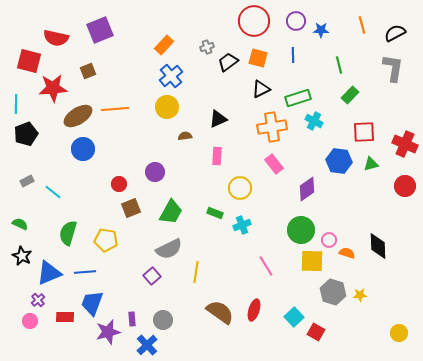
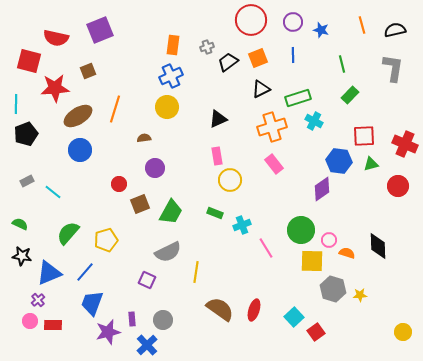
red circle at (254, 21): moved 3 px left, 1 px up
purple circle at (296, 21): moved 3 px left, 1 px down
blue star at (321, 30): rotated 14 degrees clockwise
black semicircle at (395, 33): moved 3 px up; rotated 15 degrees clockwise
orange rectangle at (164, 45): moved 9 px right; rotated 36 degrees counterclockwise
orange square at (258, 58): rotated 36 degrees counterclockwise
green line at (339, 65): moved 3 px right, 1 px up
blue cross at (171, 76): rotated 15 degrees clockwise
red star at (53, 88): moved 2 px right
orange line at (115, 109): rotated 68 degrees counterclockwise
orange cross at (272, 127): rotated 8 degrees counterclockwise
red square at (364, 132): moved 4 px down
brown semicircle at (185, 136): moved 41 px left, 2 px down
blue circle at (83, 149): moved 3 px left, 1 px down
pink rectangle at (217, 156): rotated 12 degrees counterclockwise
purple circle at (155, 172): moved 4 px up
red circle at (405, 186): moved 7 px left
yellow circle at (240, 188): moved 10 px left, 8 px up
purple diamond at (307, 189): moved 15 px right
brown square at (131, 208): moved 9 px right, 4 px up
green semicircle at (68, 233): rotated 25 degrees clockwise
yellow pentagon at (106, 240): rotated 25 degrees counterclockwise
gray semicircle at (169, 249): moved 1 px left, 3 px down
black star at (22, 256): rotated 18 degrees counterclockwise
pink line at (266, 266): moved 18 px up
blue line at (85, 272): rotated 45 degrees counterclockwise
purple square at (152, 276): moved 5 px left, 4 px down; rotated 24 degrees counterclockwise
gray hexagon at (333, 292): moved 3 px up
brown semicircle at (220, 312): moved 3 px up
red rectangle at (65, 317): moved 12 px left, 8 px down
red square at (316, 332): rotated 24 degrees clockwise
yellow circle at (399, 333): moved 4 px right, 1 px up
